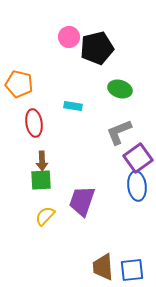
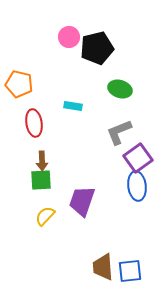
blue square: moved 2 px left, 1 px down
